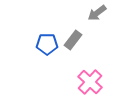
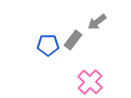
gray arrow: moved 9 px down
blue pentagon: moved 1 px right, 1 px down
